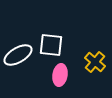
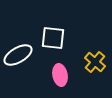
white square: moved 2 px right, 7 px up
pink ellipse: rotated 20 degrees counterclockwise
